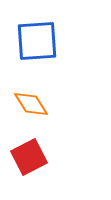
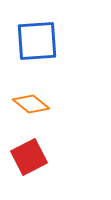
orange diamond: rotated 18 degrees counterclockwise
